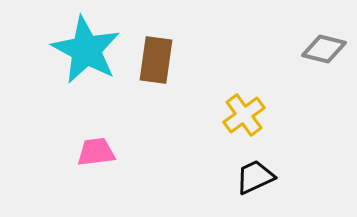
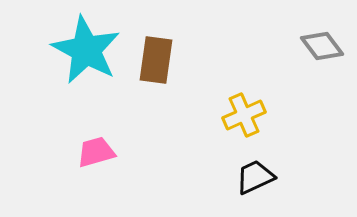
gray diamond: moved 2 px left, 3 px up; rotated 39 degrees clockwise
yellow cross: rotated 12 degrees clockwise
pink trapezoid: rotated 9 degrees counterclockwise
